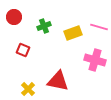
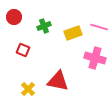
pink cross: moved 2 px up
